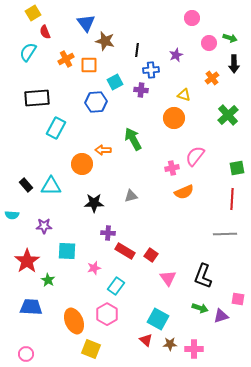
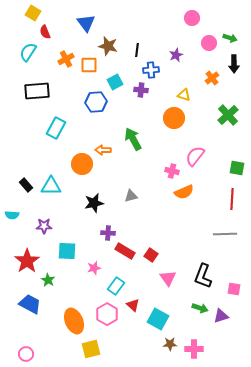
yellow square at (33, 13): rotated 28 degrees counterclockwise
brown star at (105, 41): moved 3 px right, 5 px down
black rectangle at (37, 98): moved 7 px up
pink cross at (172, 168): moved 3 px down; rotated 24 degrees clockwise
green square at (237, 168): rotated 21 degrees clockwise
black star at (94, 203): rotated 12 degrees counterclockwise
pink square at (238, 299): moved 4 px left, 10 px up
blue trapezoid at (31, 307): moved 1 px left, 3 px up; rotated 25 degrees clockwise
red triangle at (146, 340): moved 13 px left, 35 px up
yellow square at (91, 349): rotated 36 degrees counterclockwise
